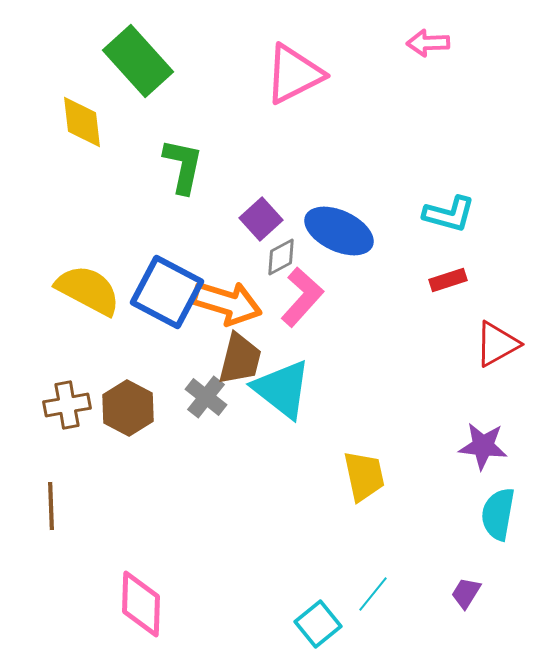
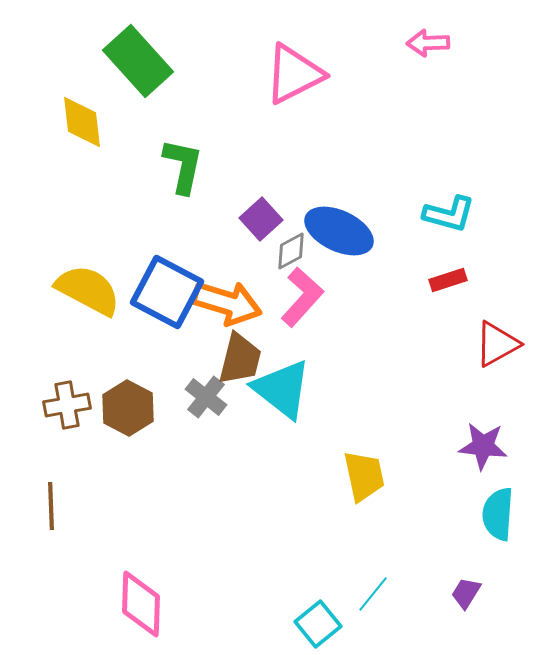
gray diamond: moved 10 px right, 6 px up
cyan semicircle: rotated 6 degrees counterclockwise
